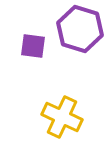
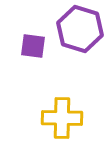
yellow cross: moved 1 px down; rotated 24 degrees counterclockwise
